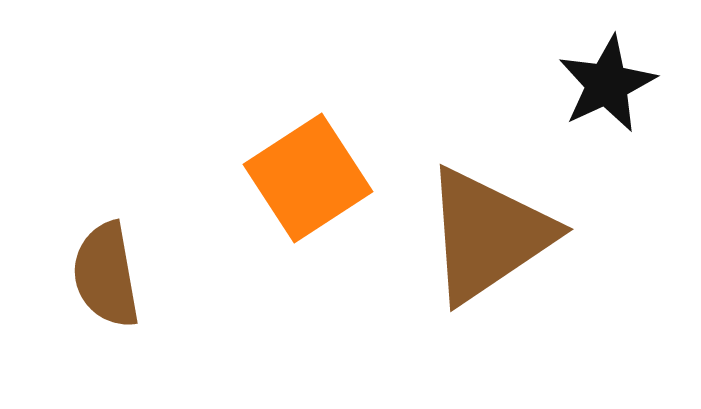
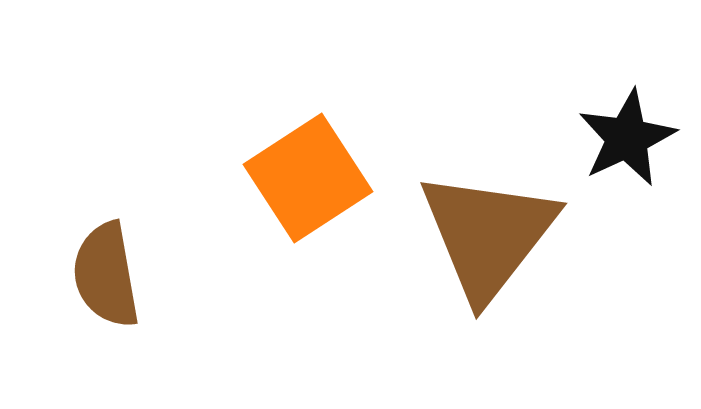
black star: moved 20 px right, 54 px down
brown triangle: rotated 18 degrees counterclockwise
